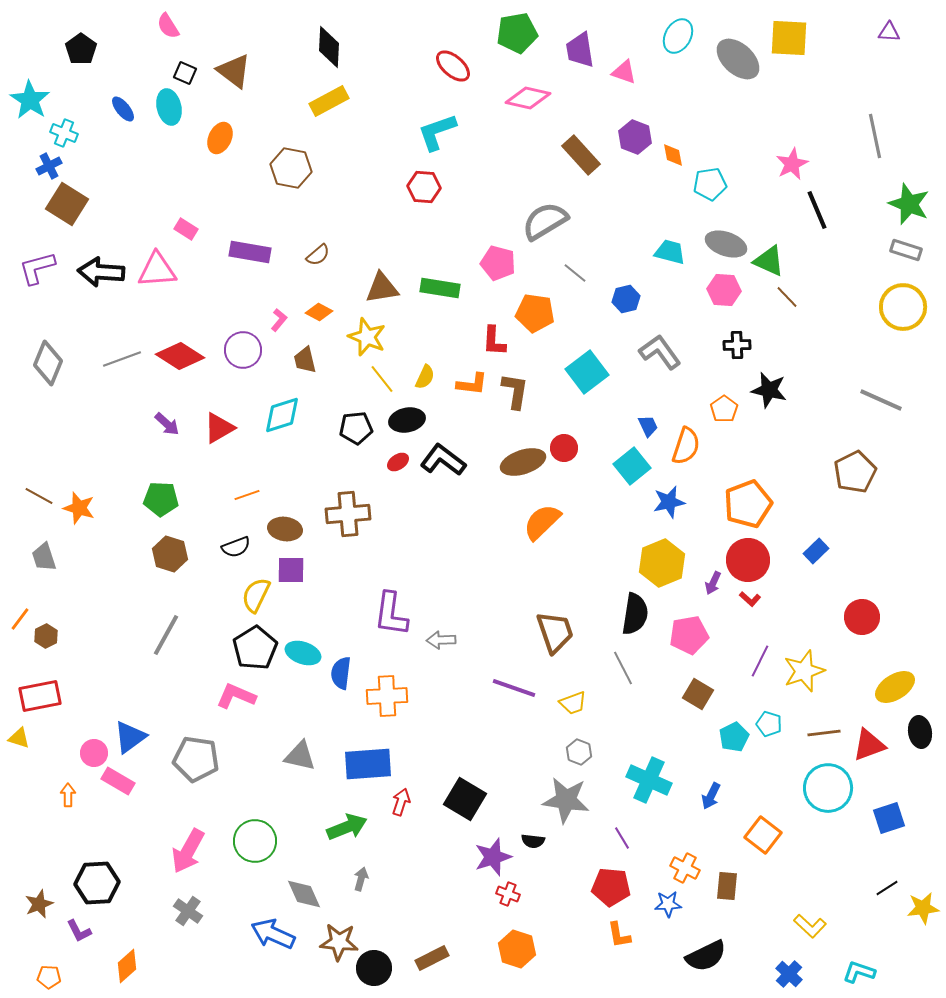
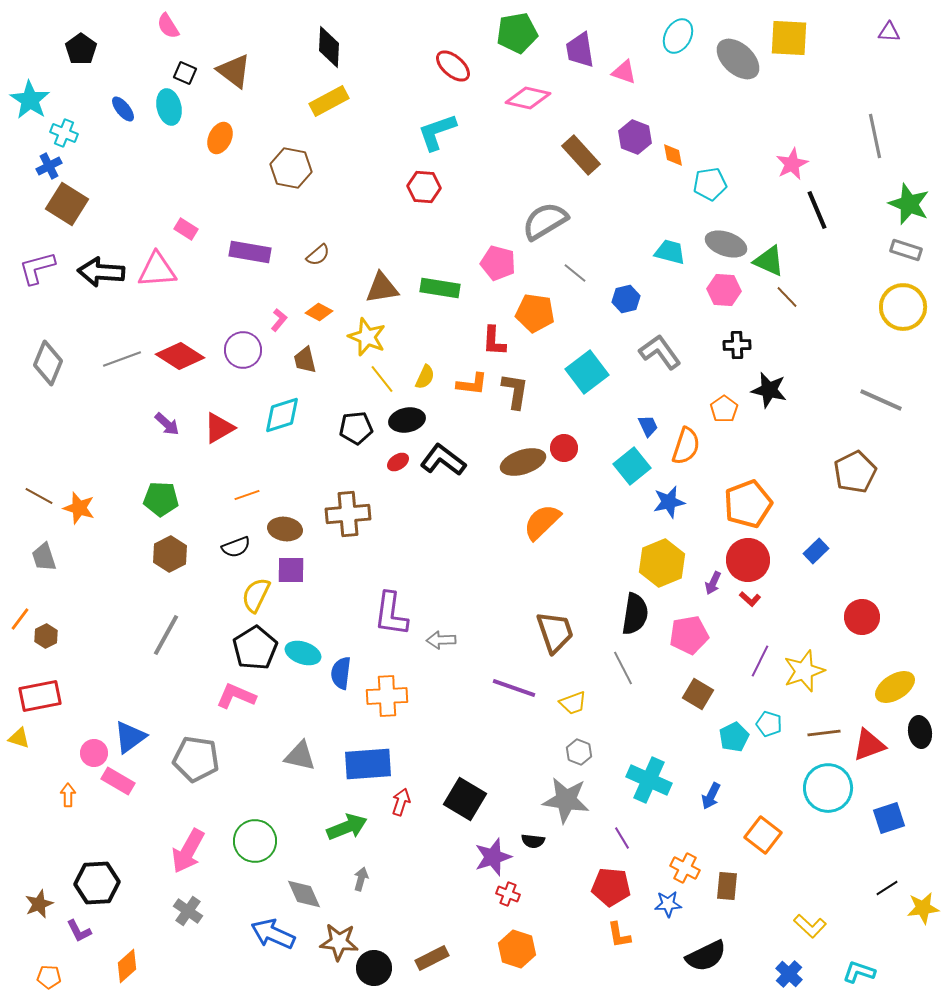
brown hexagon at (170, 554): rotated 16 degrees clockwise
